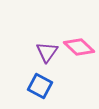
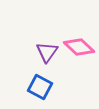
blue square: moved 1 px down
